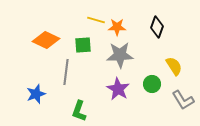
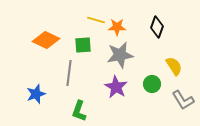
gray star: rotated 8 degrees counterclockwise
gray line: moved 3 px right, 1 px down
purple star: moved 2 px left, 2 px up
